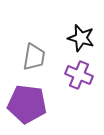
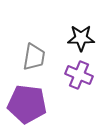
black star: rotated 16 degrees counterclockwise
